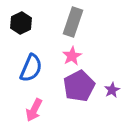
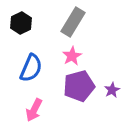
gray rectangle: rotated 12 degrees clockwise
purple pentagon: rotated 12 degrees clockwise
